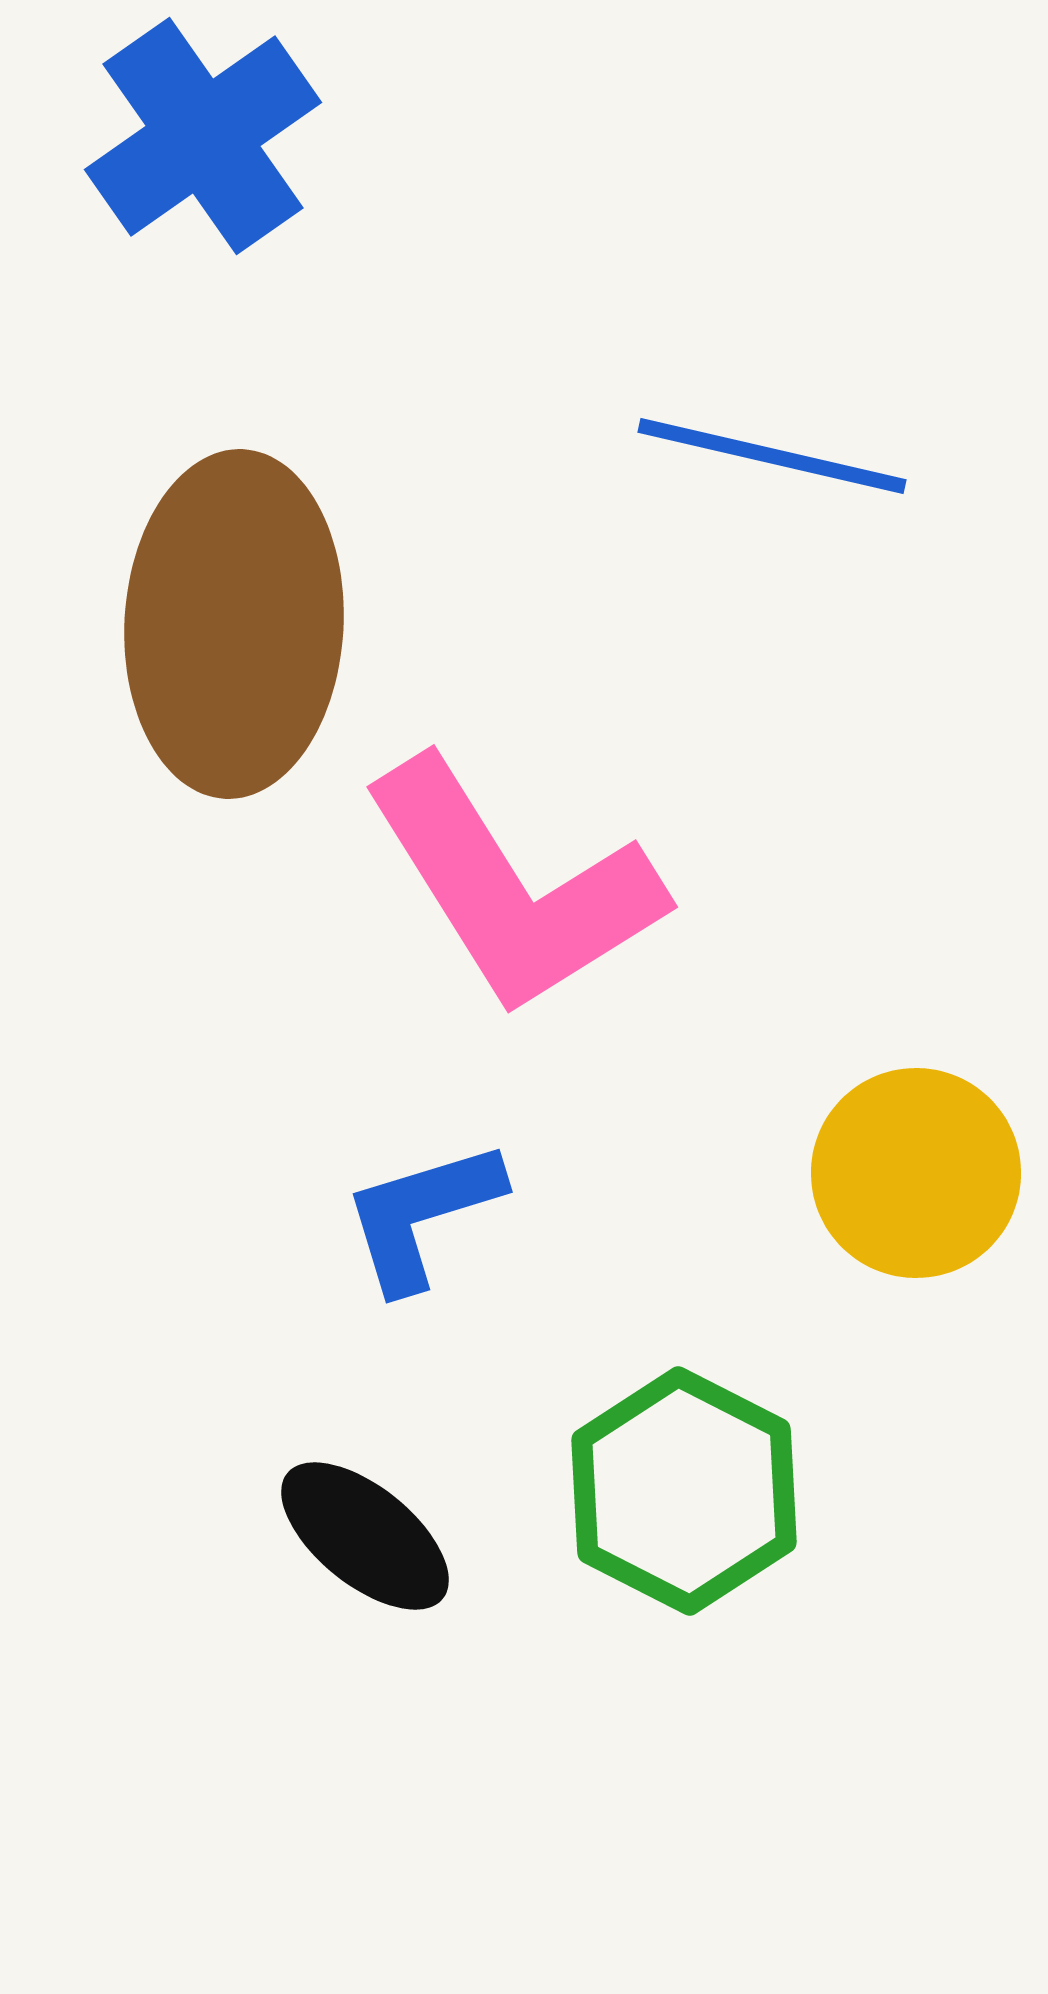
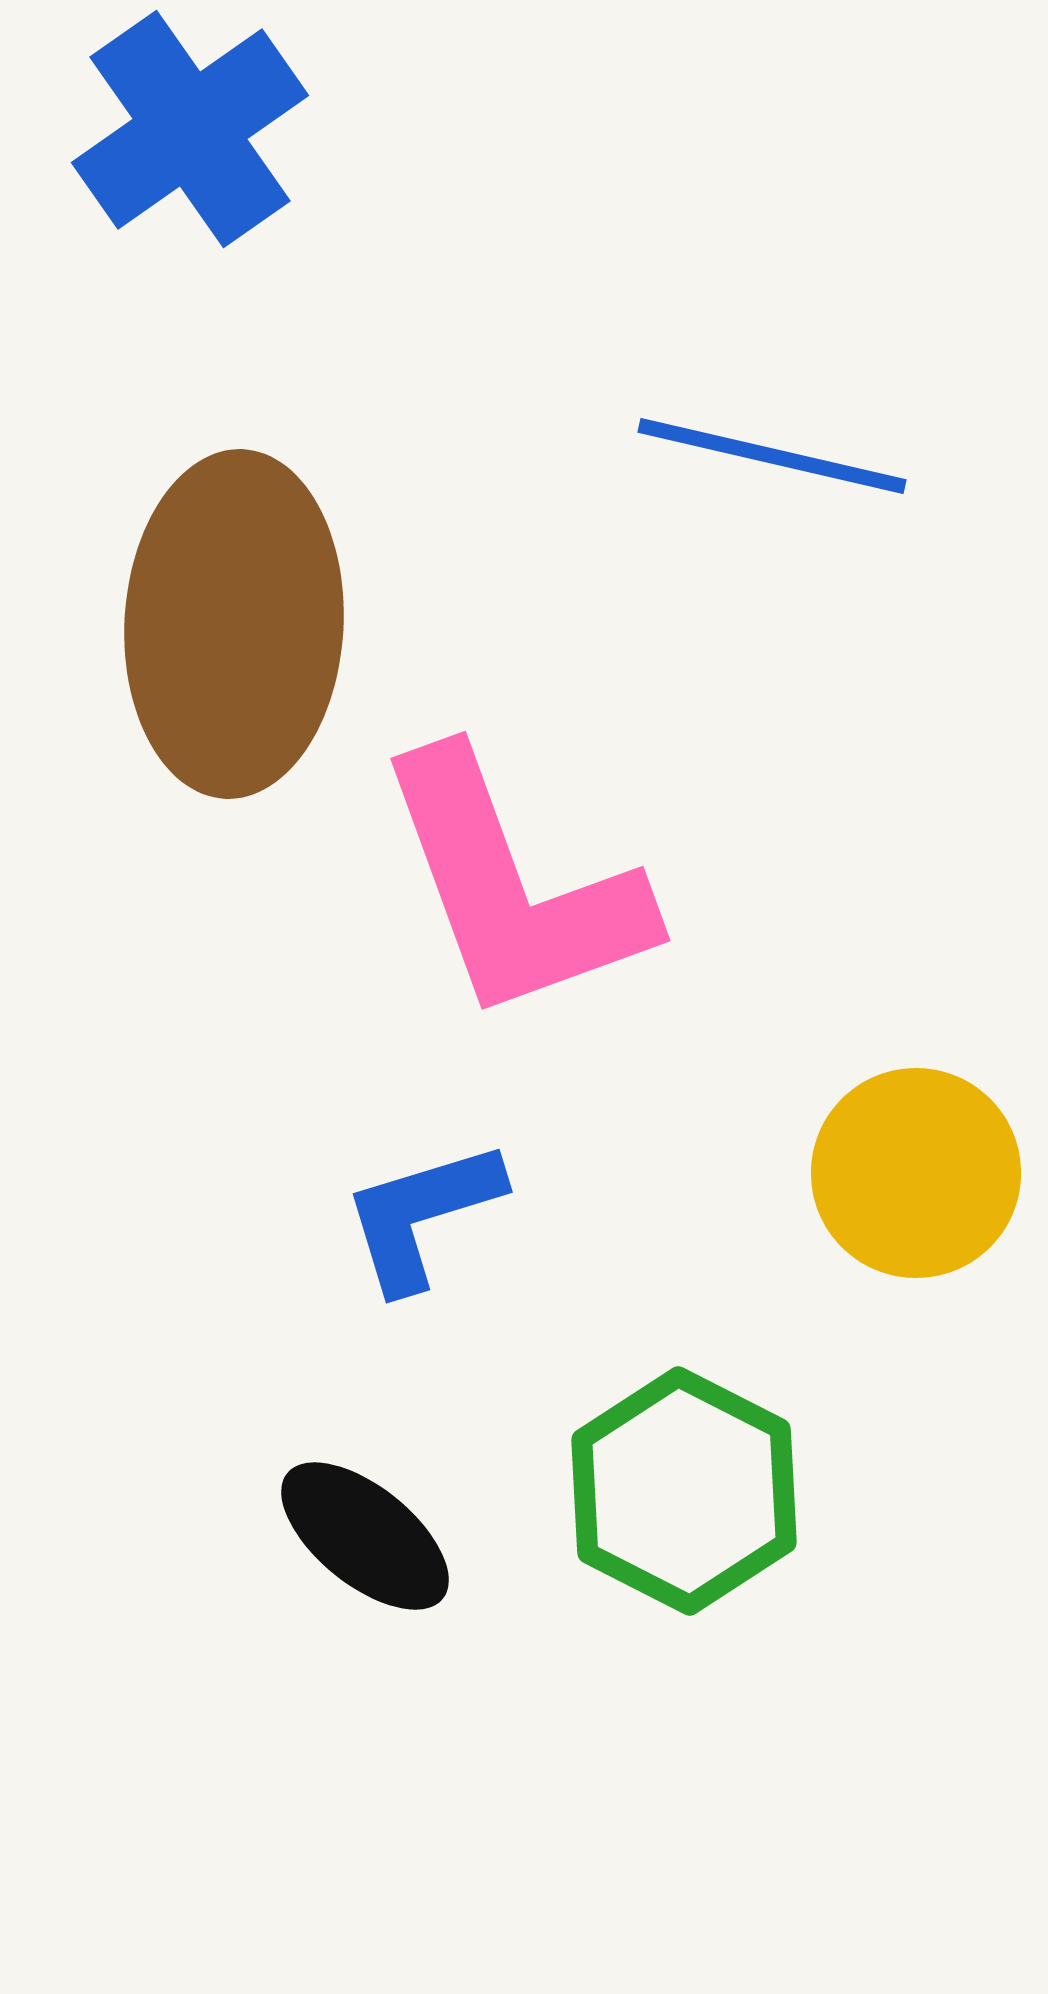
blue cross: moved 13 px left, 7 px up
pink L-shape: rotated 12 degrees clockwise
